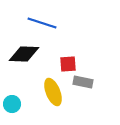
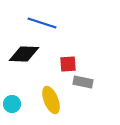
yellow ellipse: moved 2 px left, 8 px down
